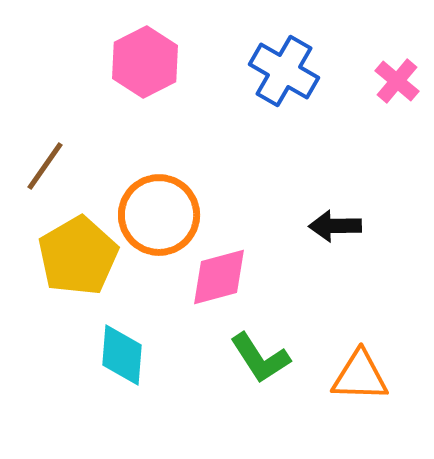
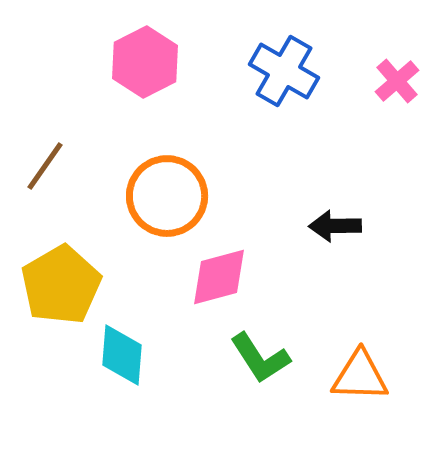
pink cross: rotated 9 degrees clockwise
orange circle: moved 8 px right, 19 px up
yellow pentagon: moved 17 px left, 29 px down
